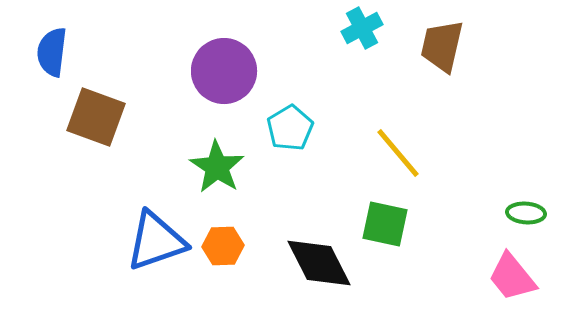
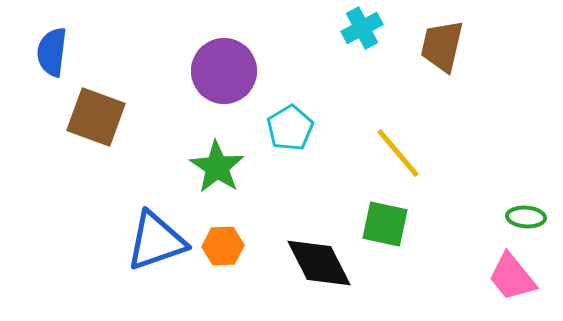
green ellipse: moved 4 px down
